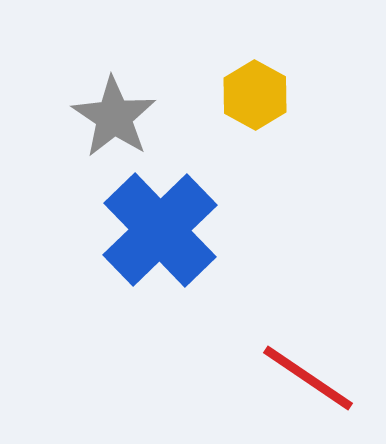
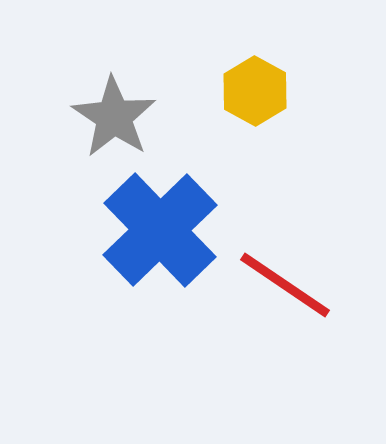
yellow hexagon: moved 4 px up
red line: moved 23 px left, 93 px up
